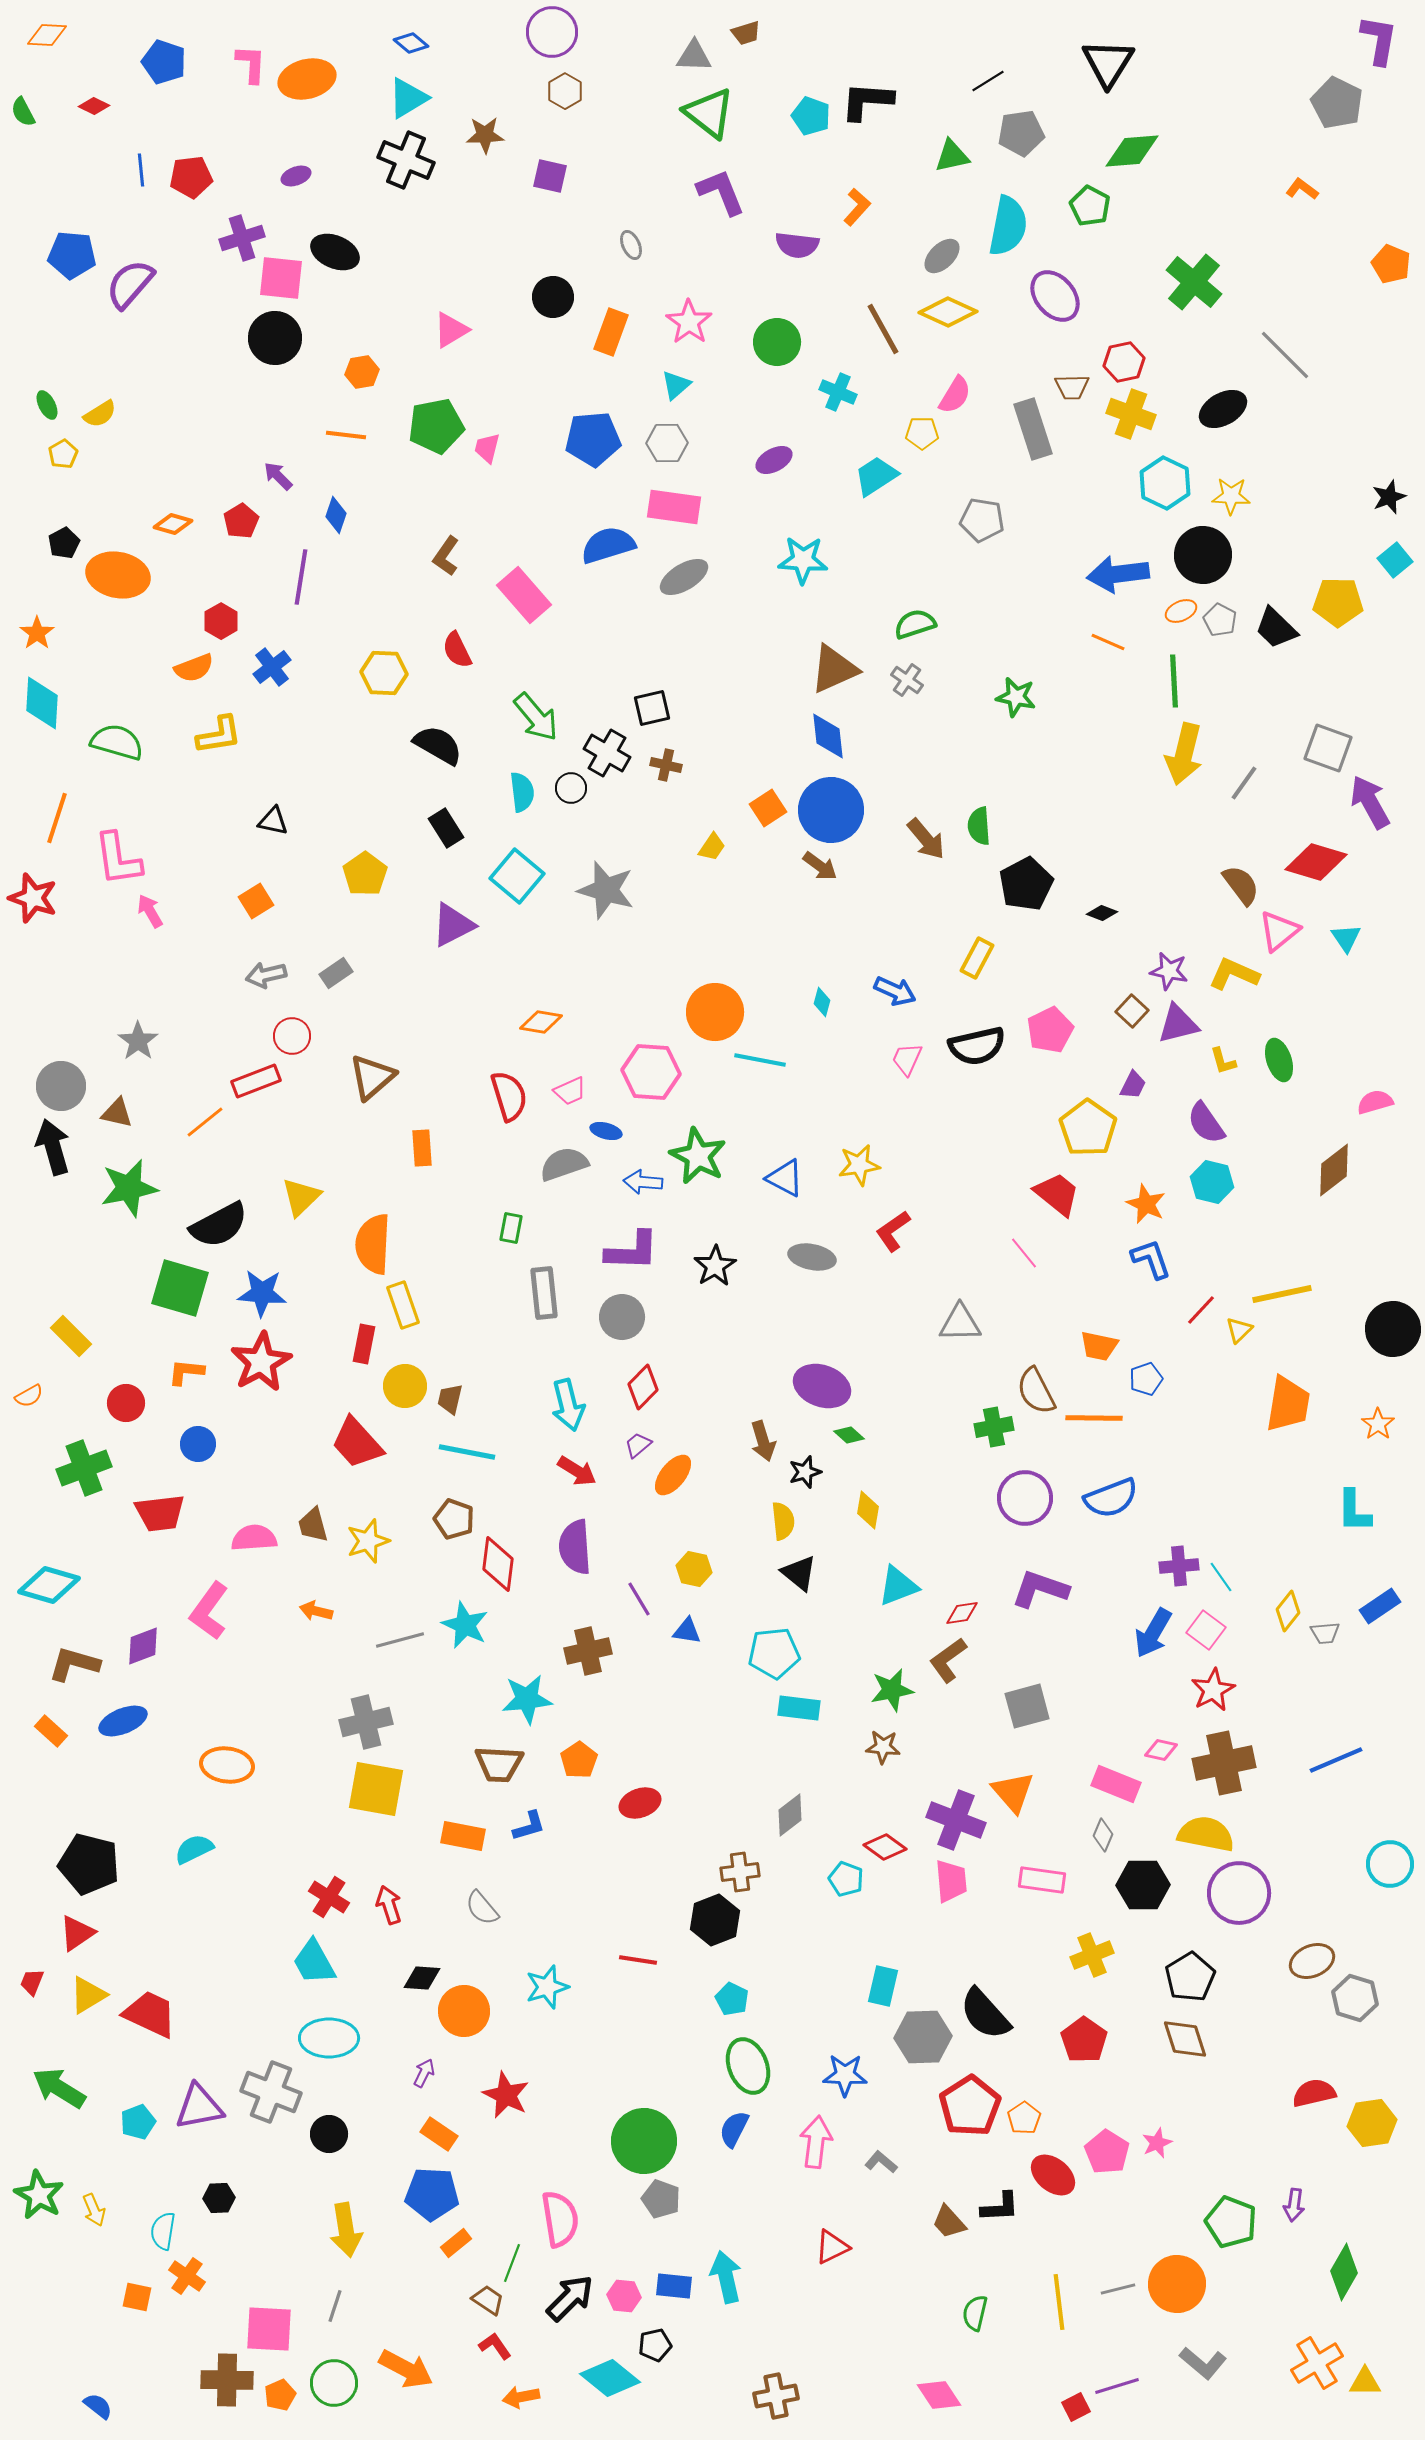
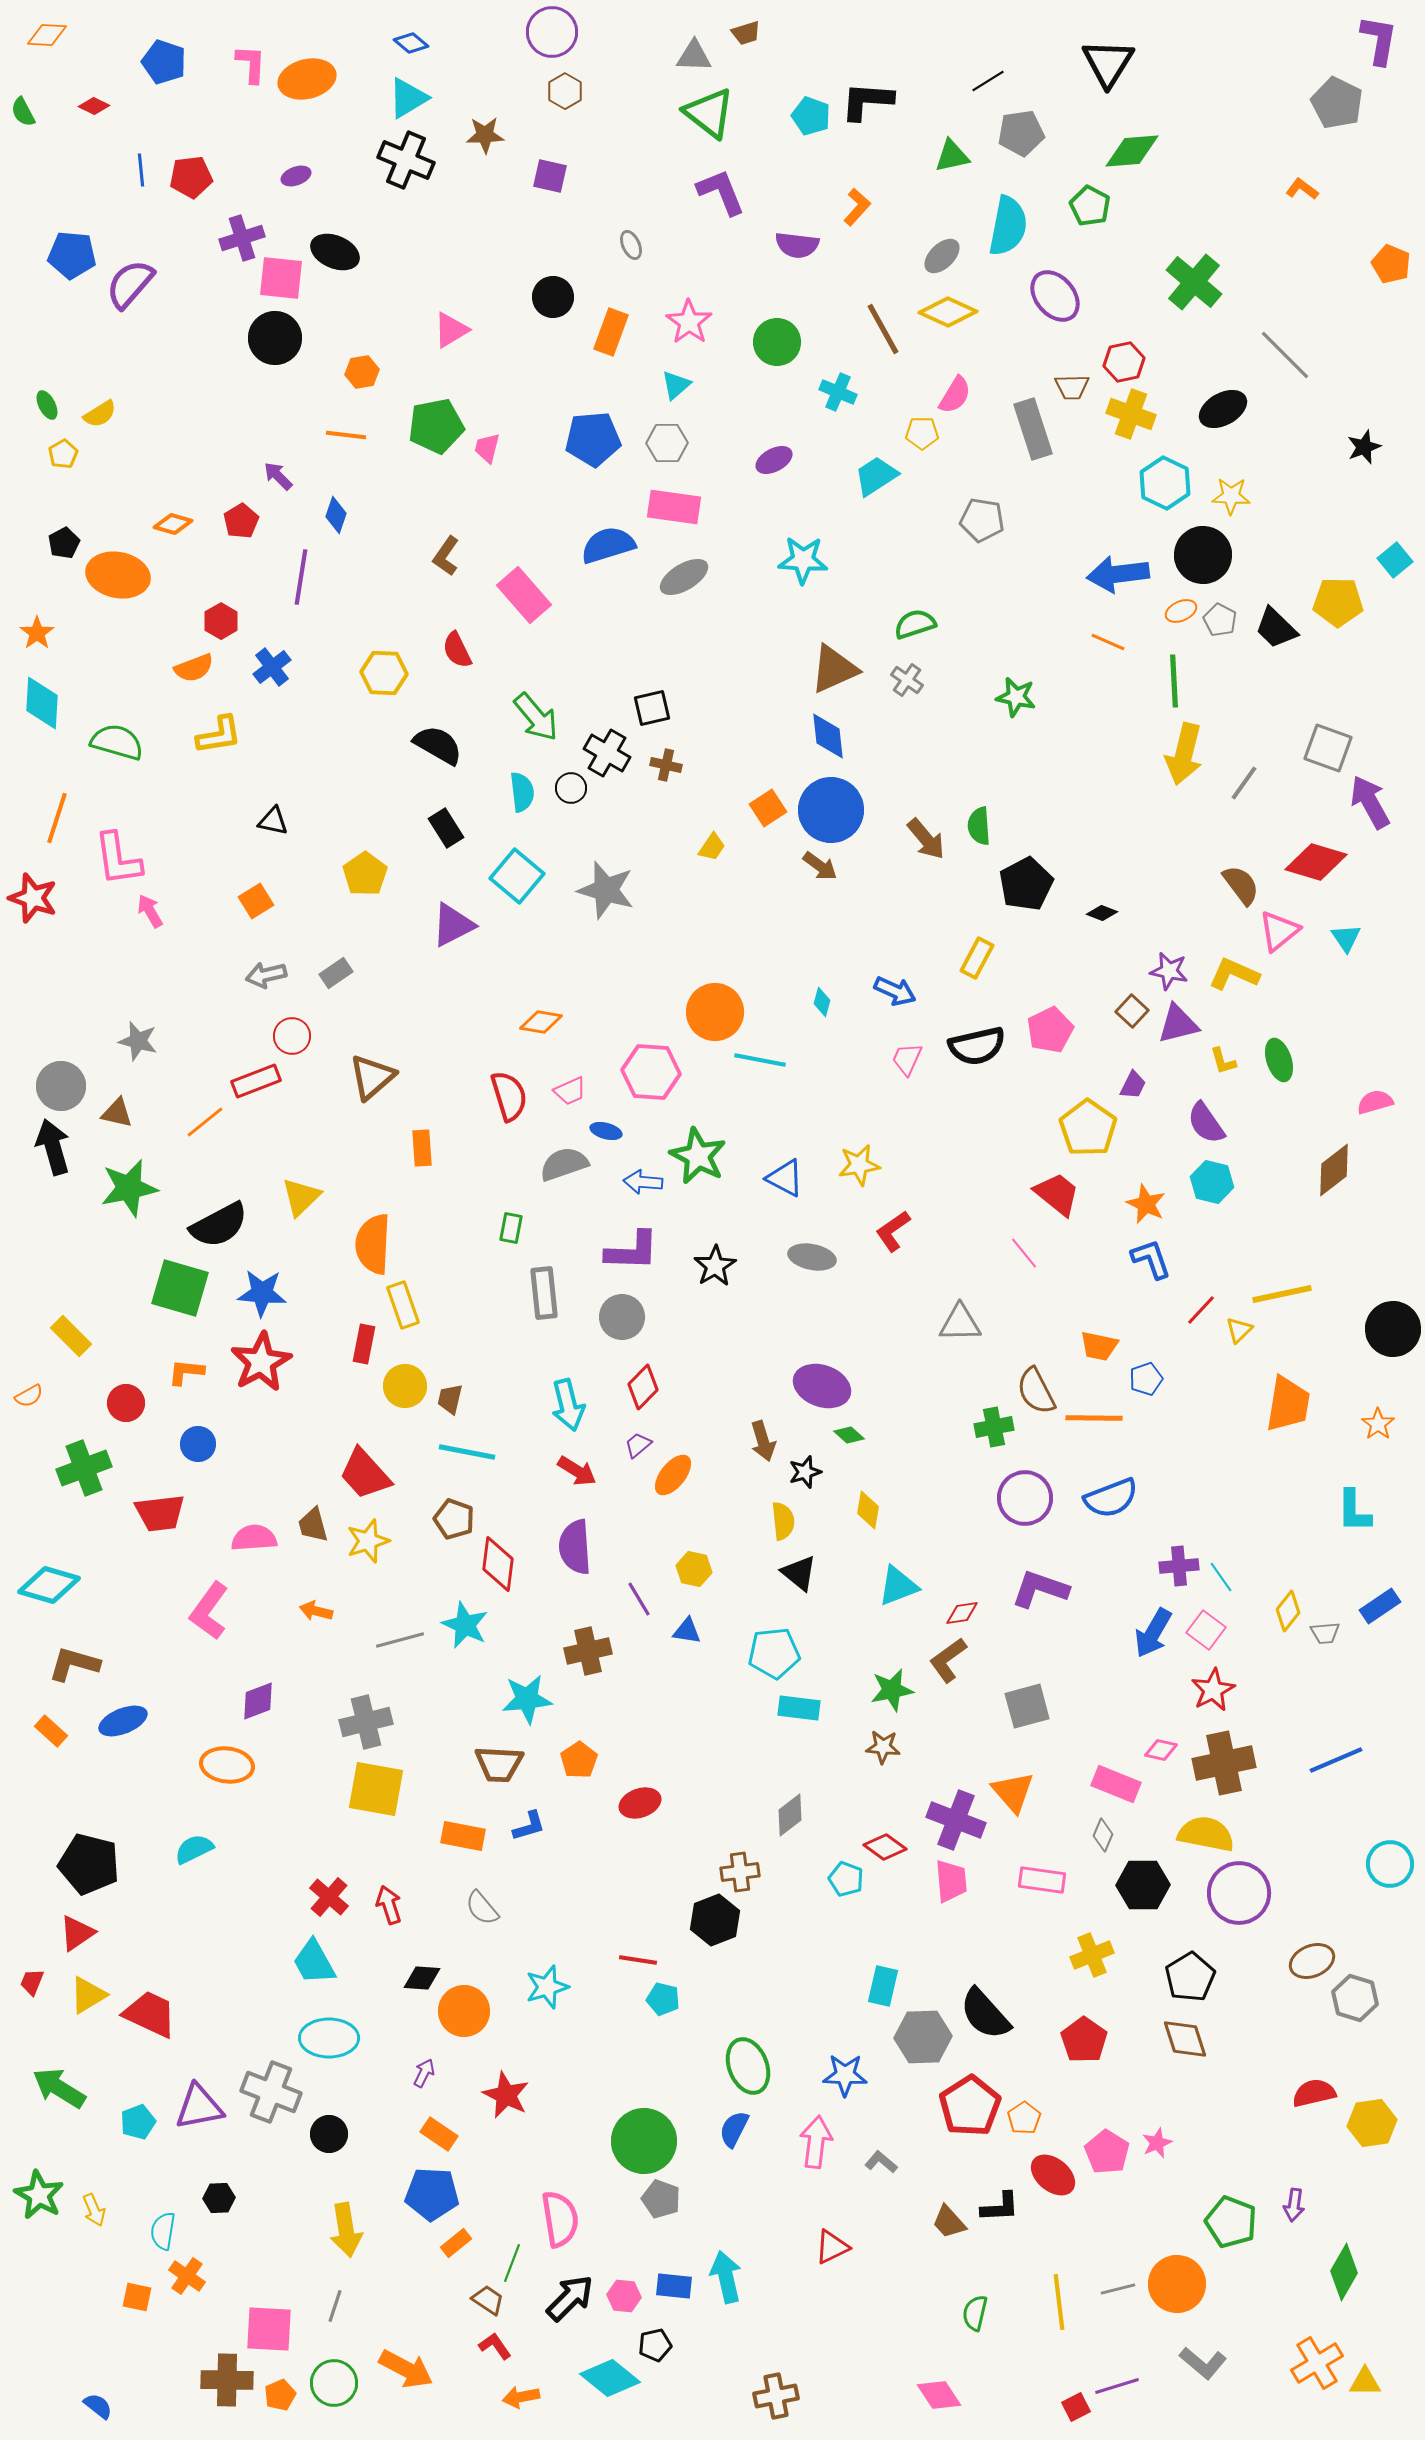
black star at (1389, 497): moved 25 px left, 50 px up
gray star at (138, 1041): rotated 21 degrees counterclockwise
red trapezoid at (357, 1443): moved 8 px right, 31 px down
purple diamond at (143, 1646): moved 115 px right, 55 px down
red cross at (329, 1897): rotated 9 degrees clockwise
cyan pentagon at (732, 1999): moved 69 px left; rotated 12 degrees counterclockwise
